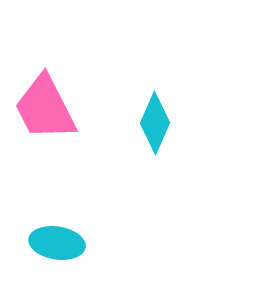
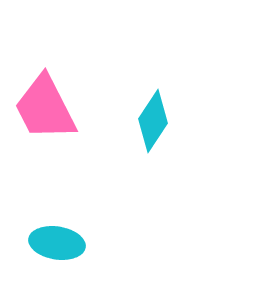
cyan diamond: moved 2 px left, 2 px up; rotated 10 degrees clockwise
